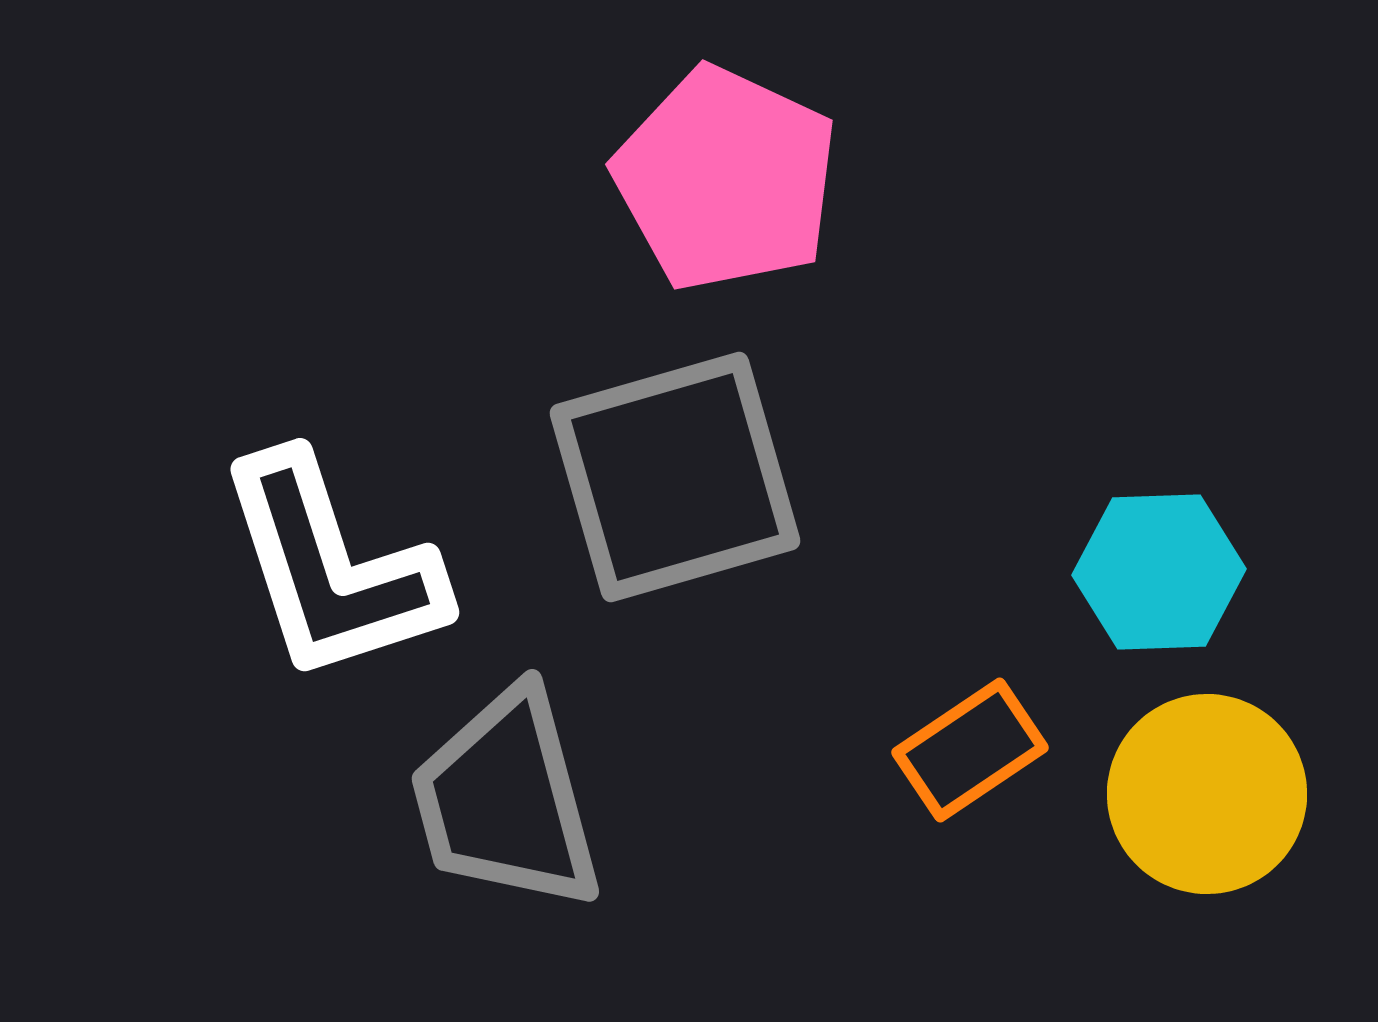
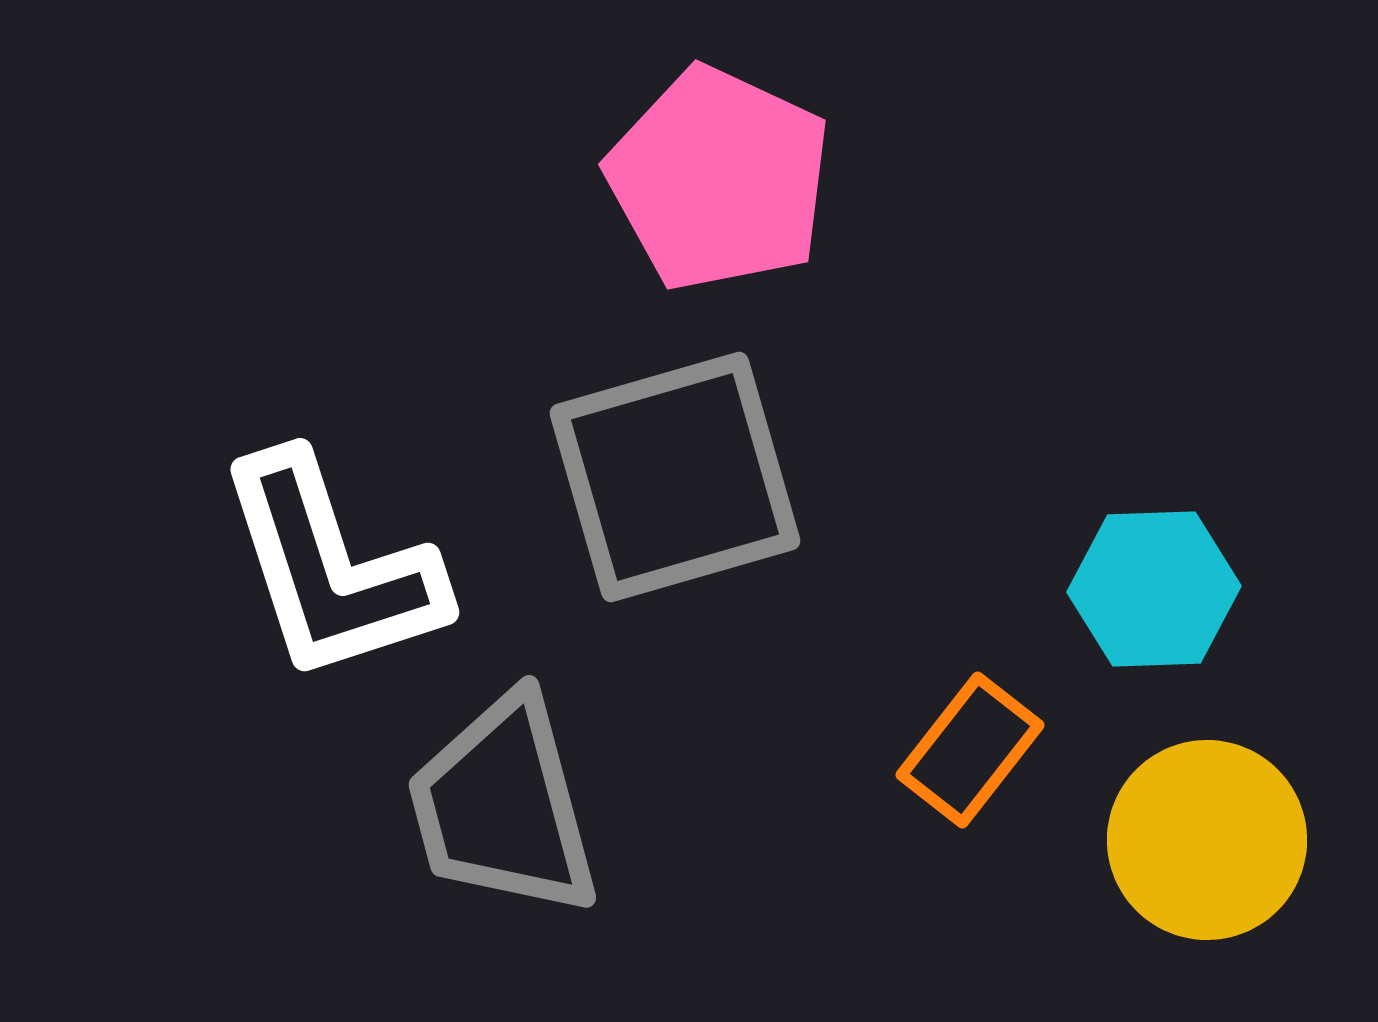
pink pentagon: moved 7 px left
cyan hexagon: moved 5 px left, 17 px down
orange rectangle: rotated 18 degrees counterclockwise
yellow circle: moved 46 px down
gray trapezoid: moved 3 px left, 6 px down
